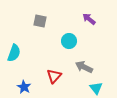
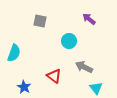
red triangle: rotated 35 degrees counterclockwise
